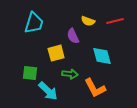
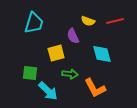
cyan diamond: moved 2 px up
